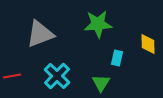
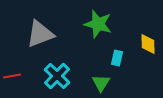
green star: rotated 20 degrees clockwise
